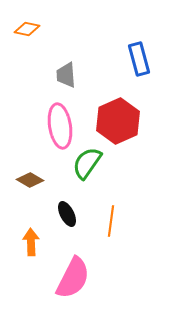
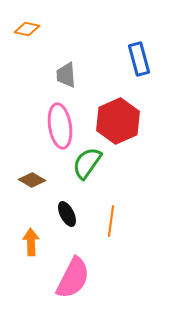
brown diamond: moved 2 px right
